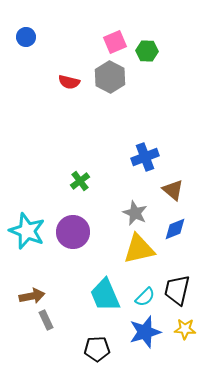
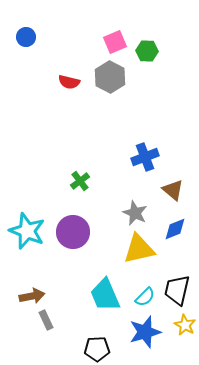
yellow star: moved 4 px up; rotated 25 degrees clockwise
